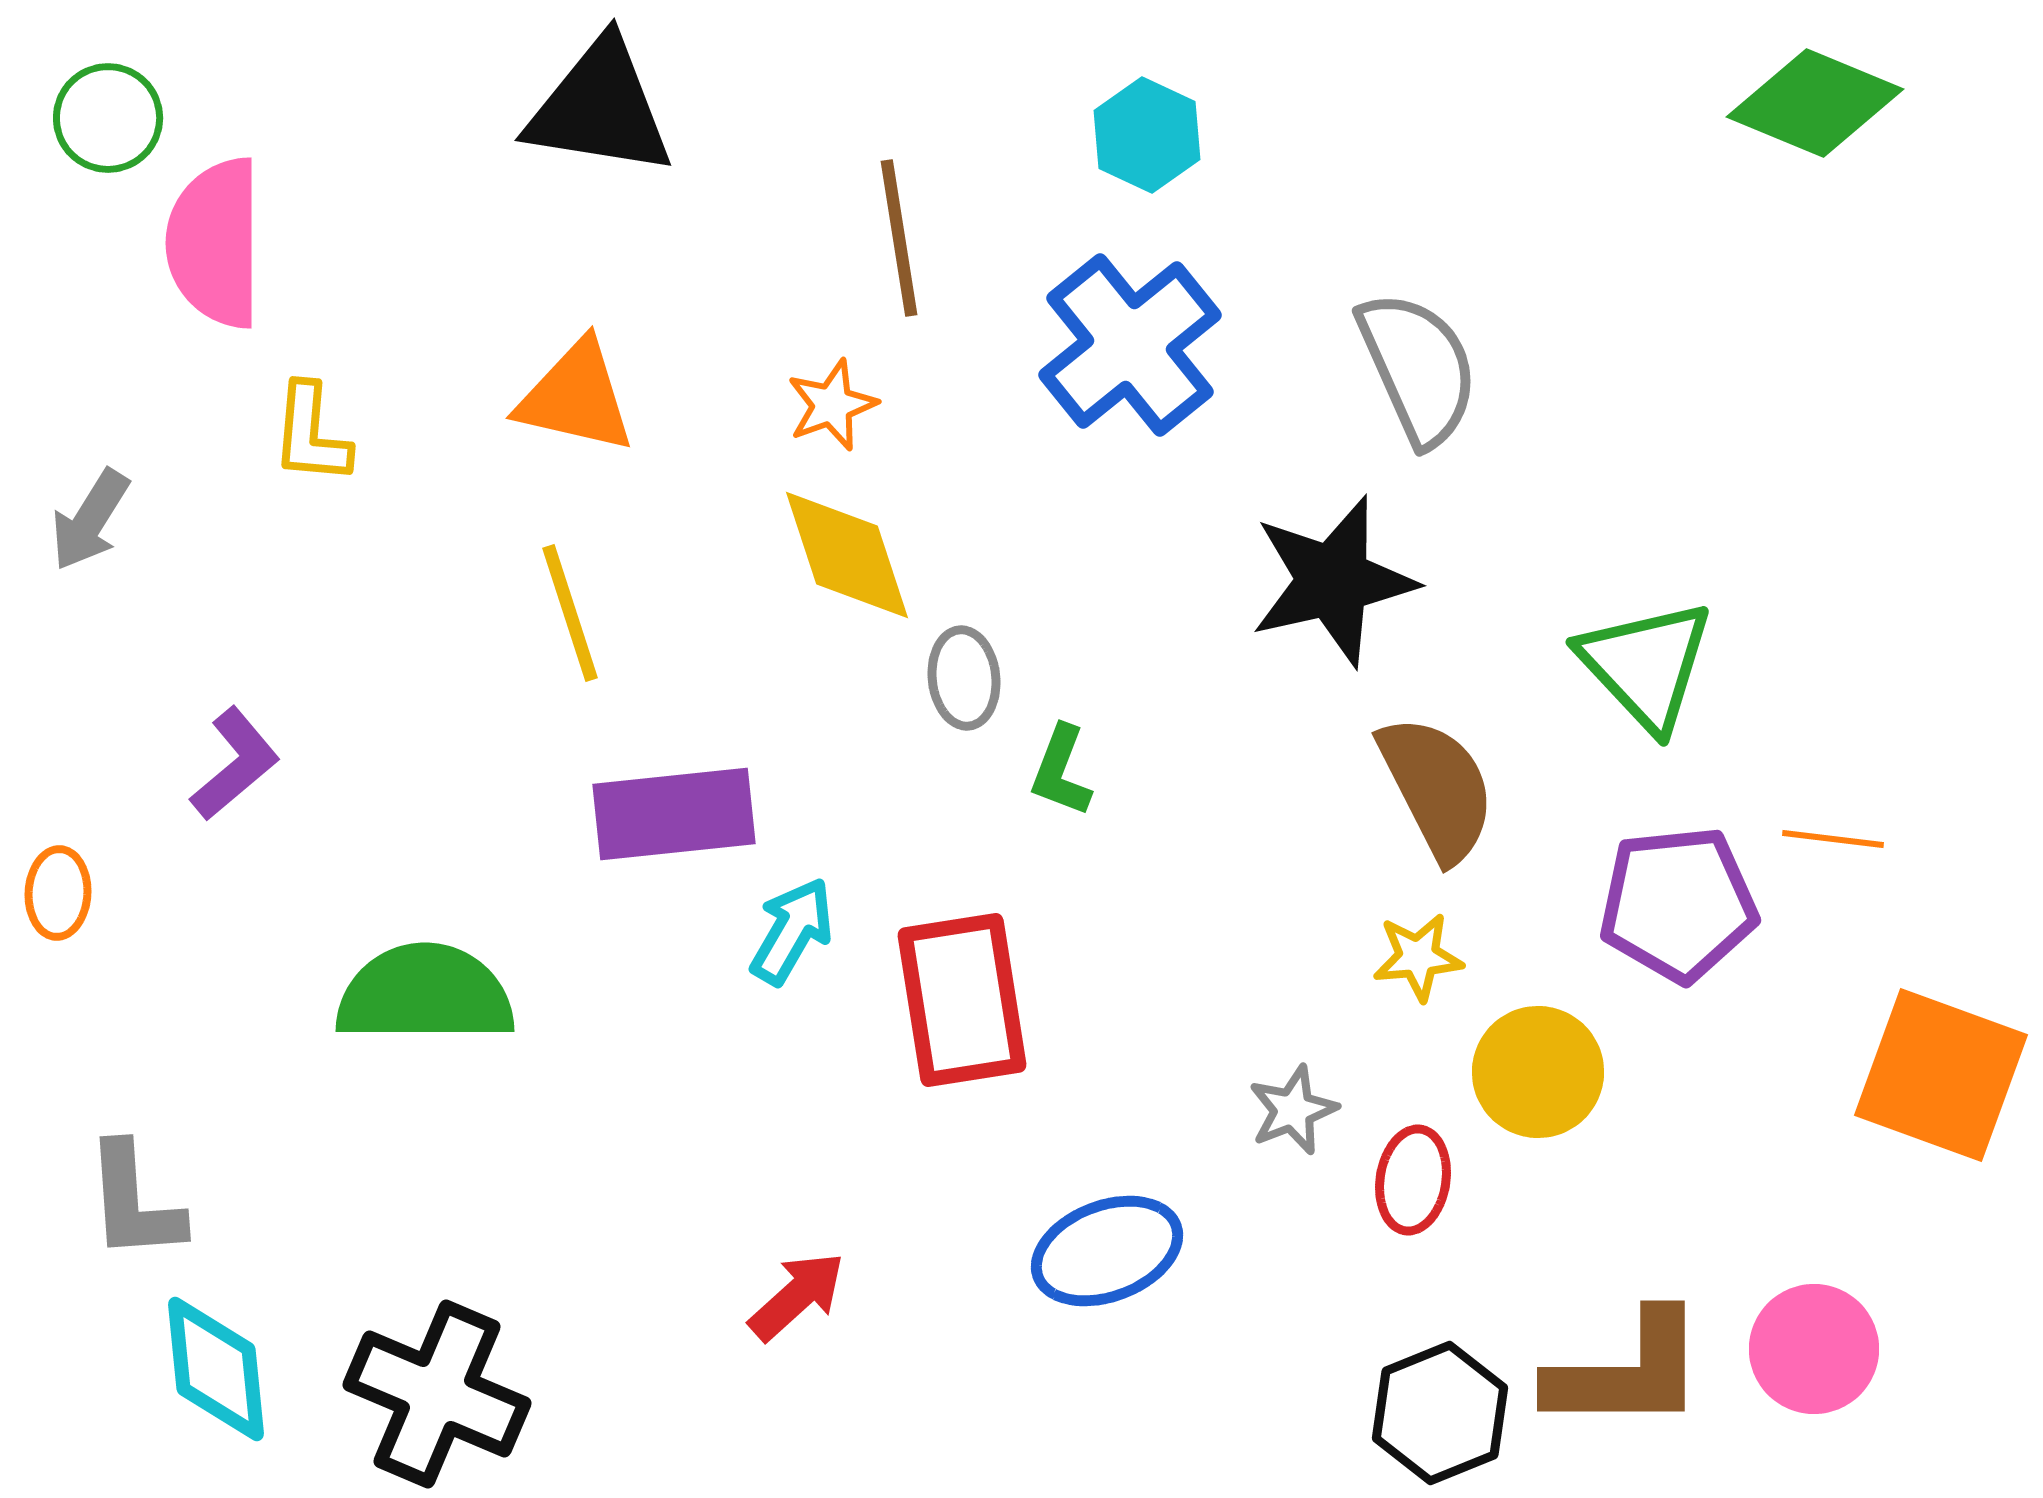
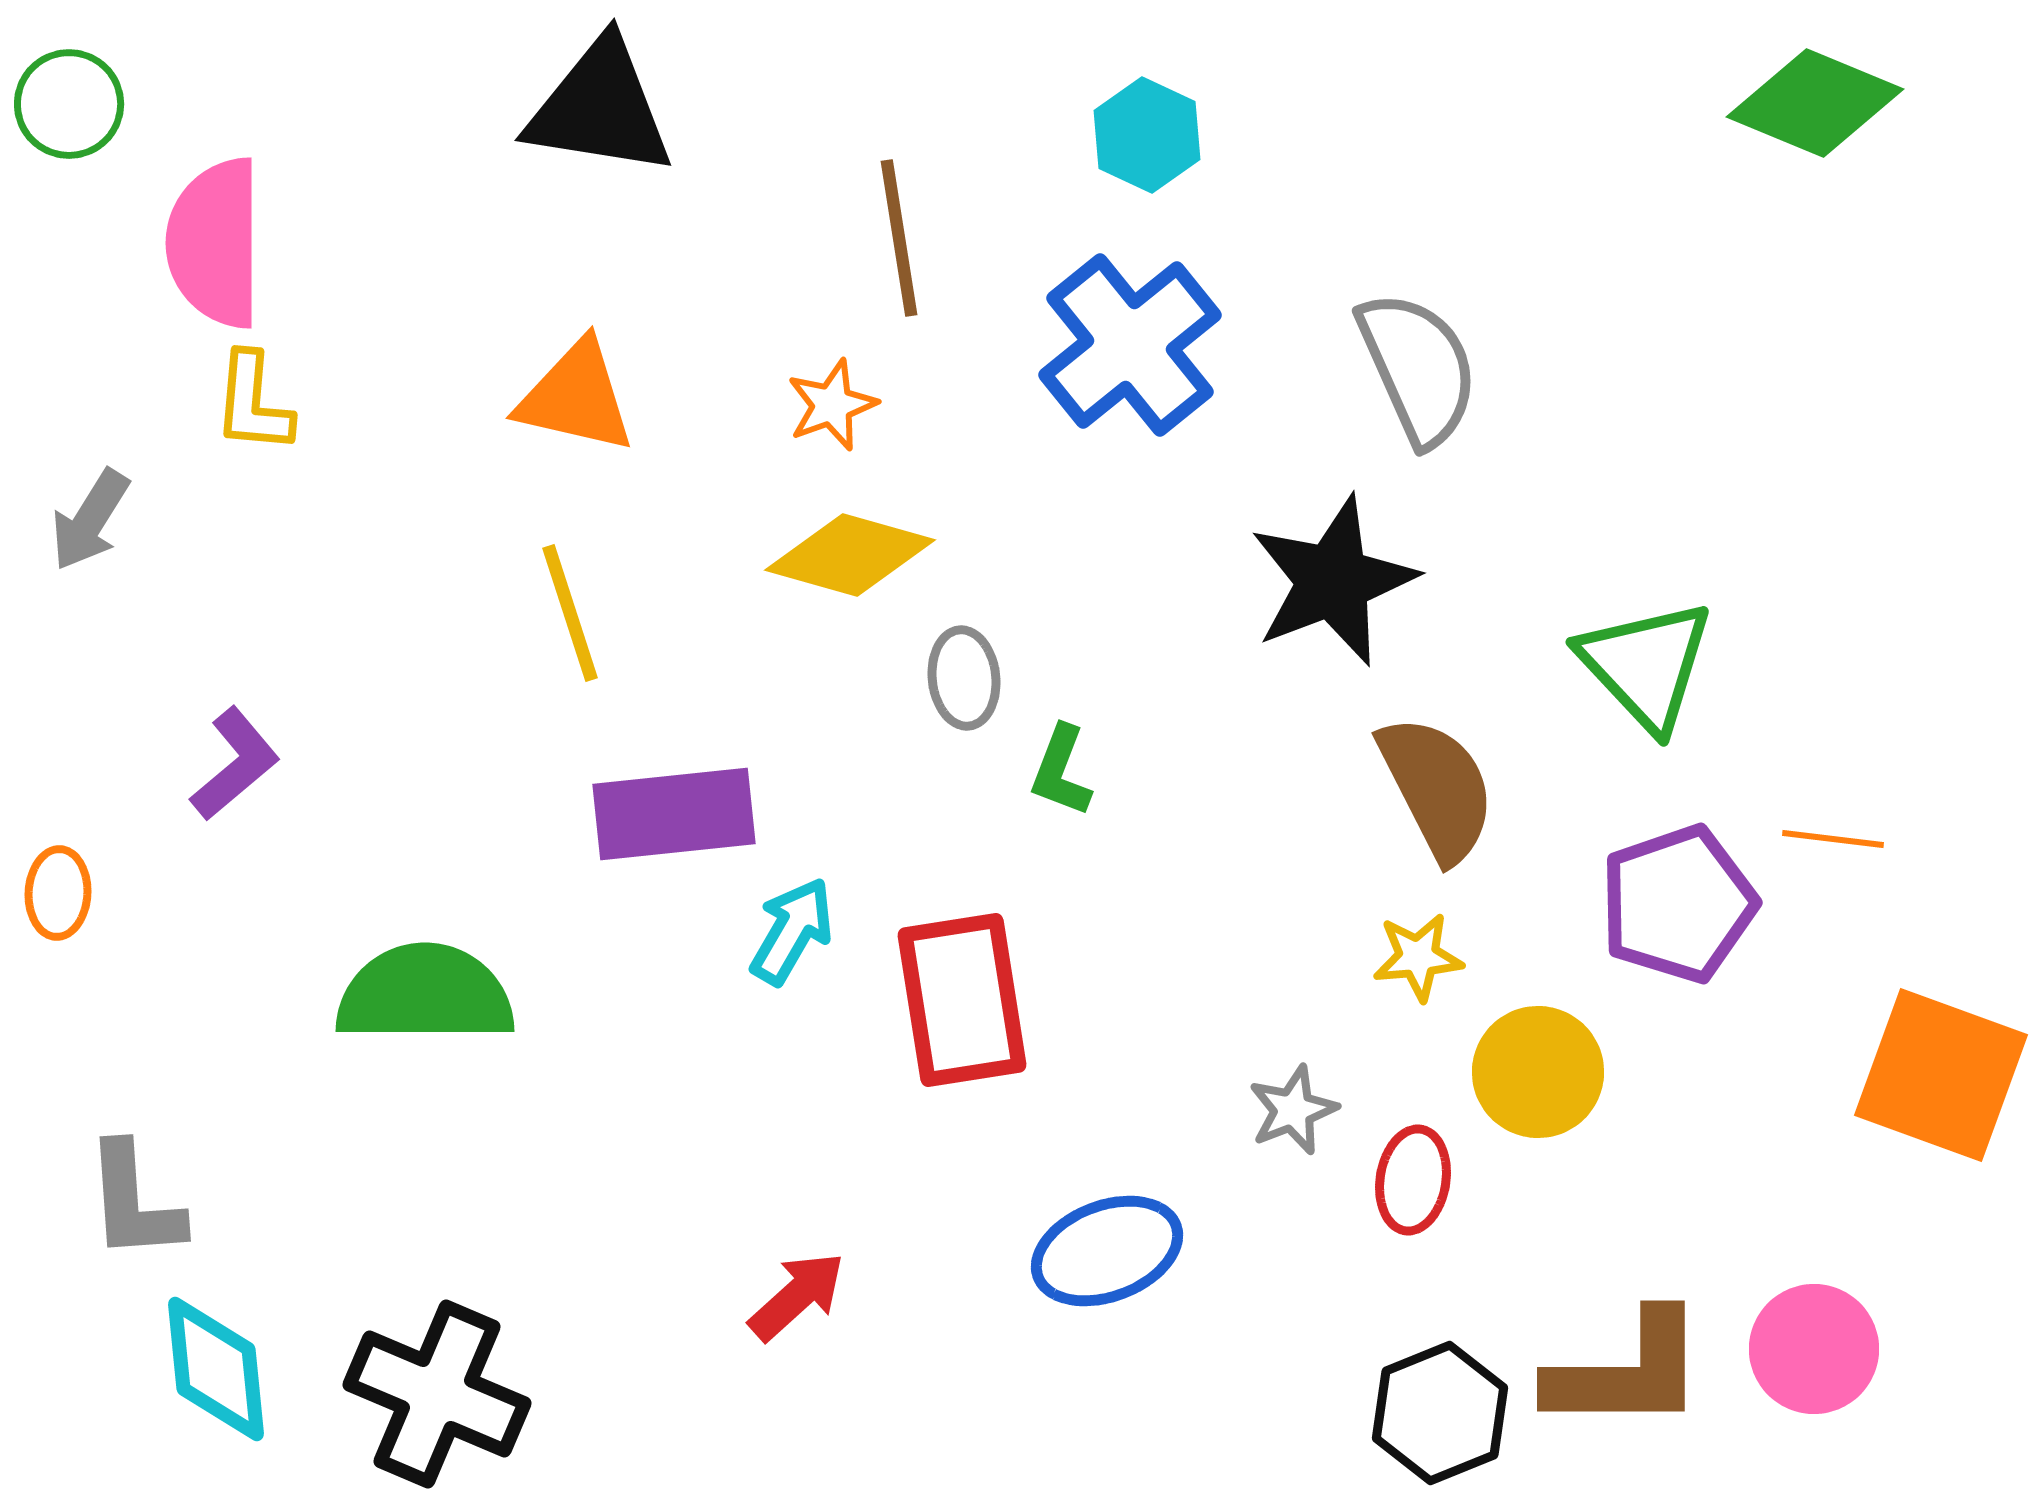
green circle: moved 39 px left, 14 px up
yellow L-shape: moved 58 px left, 31 px up
yellow diamond: moved 3 px right; rotated 56 degrees counterclockwise
black star: rotated 8 degrees counterclockwise
purple pentagon: rotated 13 degrees counterclockwise
